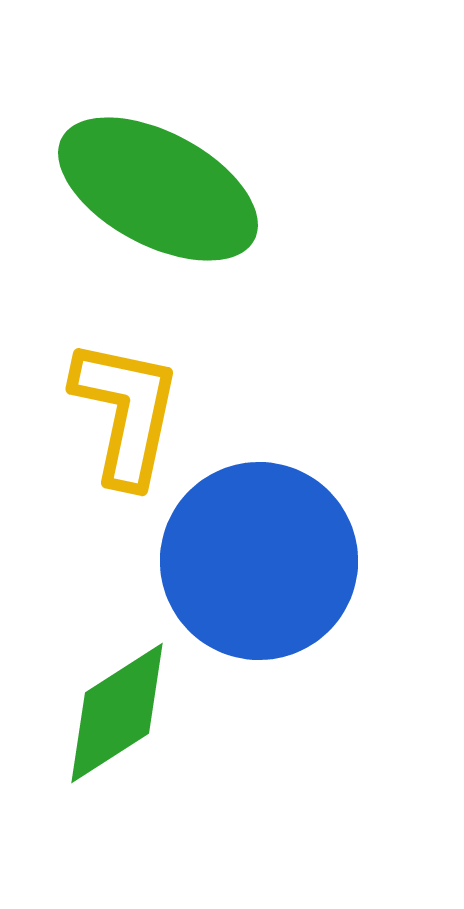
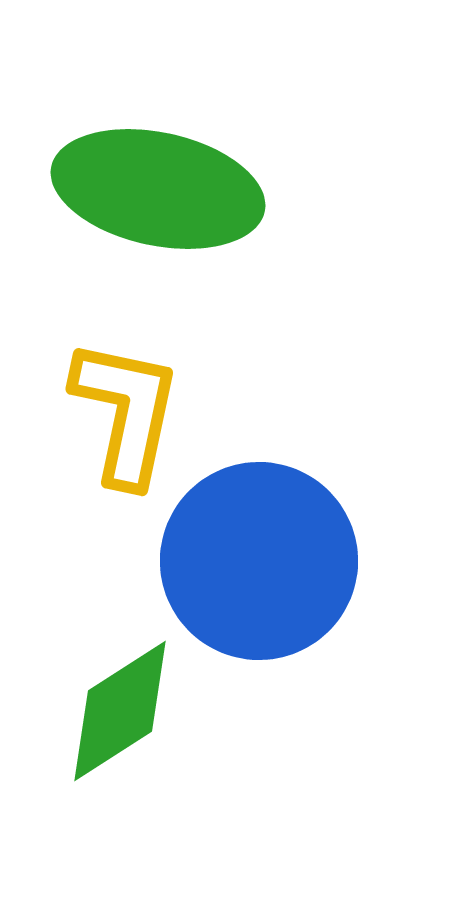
green ellipse: rotated 16 degrees counterclockwise
green diamond: moved 3 px right, 2 px up
